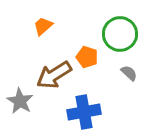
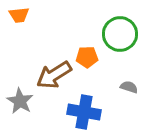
orange trapezoid: moved 24 px left, 11 px up; rotated 145 degrees counterclockwise
orange pentagon: rotated 20 degrees counterclockwise
gray semicircle: moved 14 px down; rotated 24 degrees counterclockwise
blue cross: rotated 20 degrees clockwise
